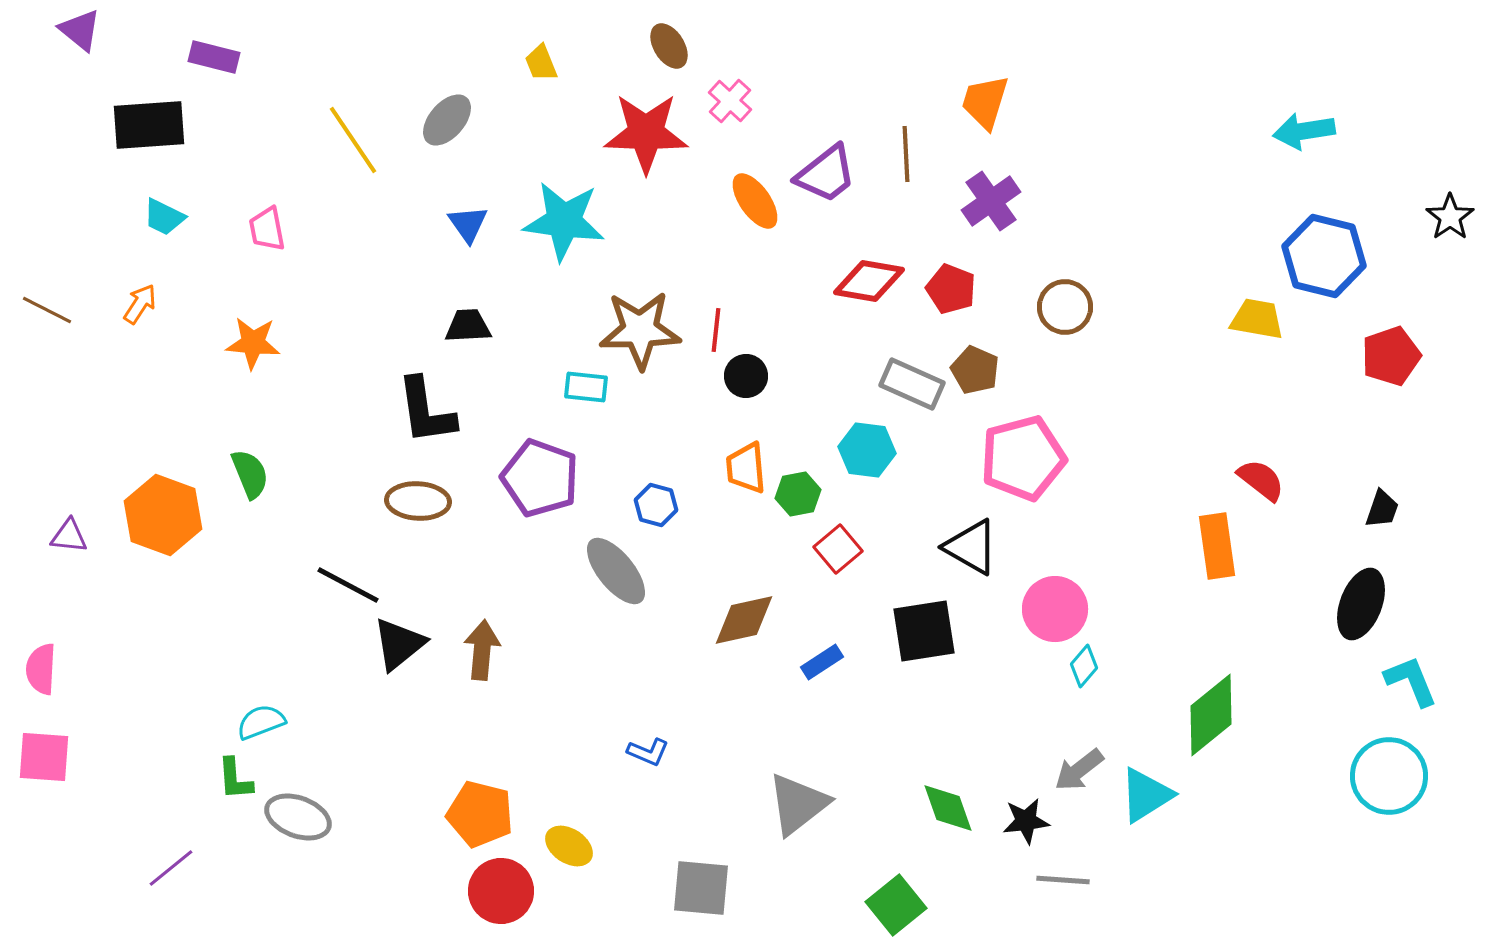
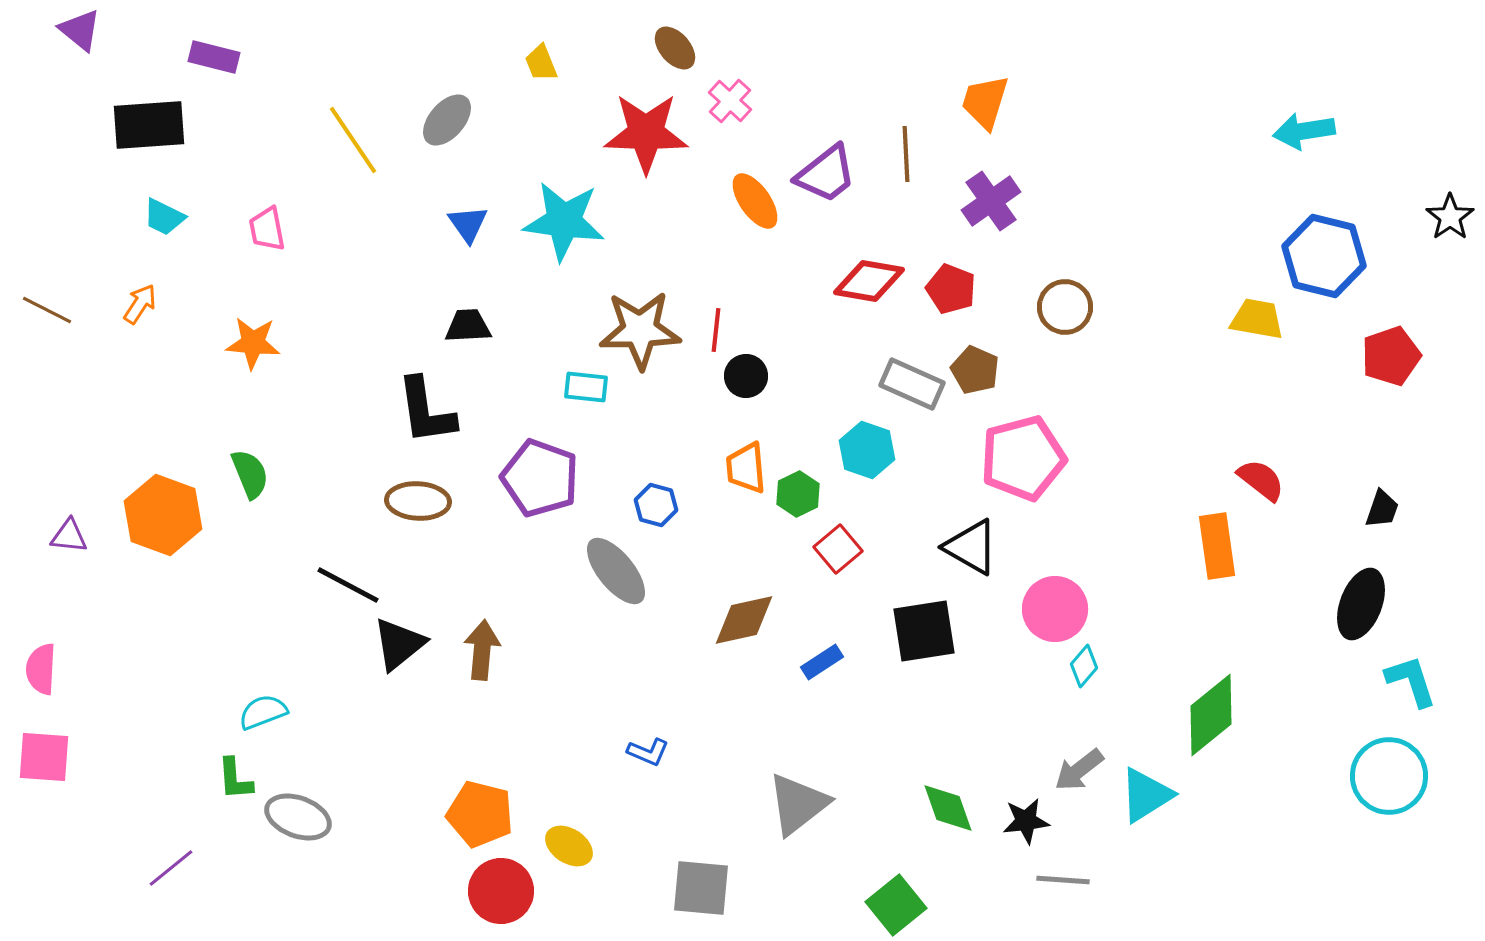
brown ellipse at (669, 46): moved 6 px right, 2 px down; rotated 9 degrees counterclockwise
cyan hexagon at (867, 450): rotated 12 degrees clockwise
green hexagon at (798, 494): rotated 15 degrees counterclockwise
cyan L-shape at (1411, 681): rotated 4 degrees clockwise
cyan semicircle at (261, 722): moved 2 px right, 10 px up
